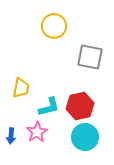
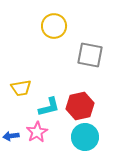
gray square: moved 2 px up
yellow trapezoid: rotated 70 degrees clockwise
blue arrow: rotated 77 degrees clockwise
